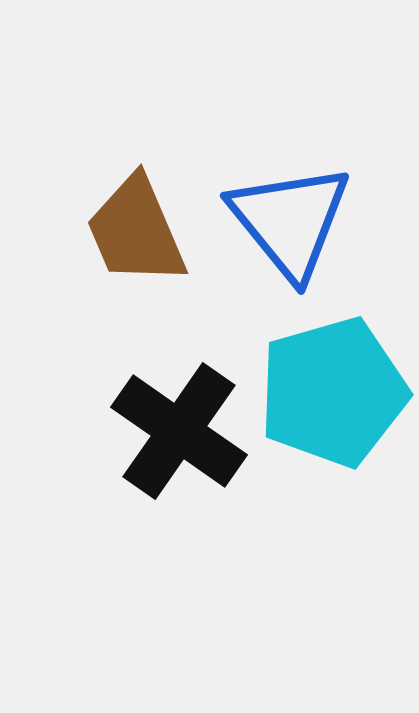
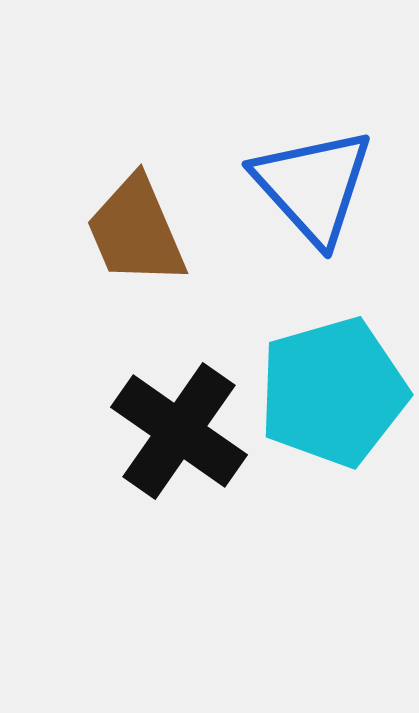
blue triangle: moved 23 px right, 35 px up; rotated 3 degrees counterclockwise
